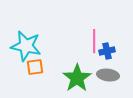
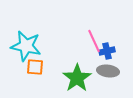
pink line: rotated 25 degrees counterclockwise
orange square: rotated 12 degrees clockwise
gray ellipse: moved 4 px up
